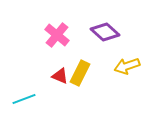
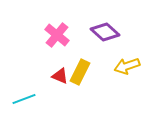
yellow rectangle: moved 1 px up
